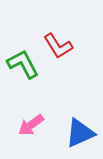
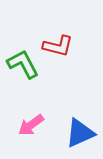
red L-shape: rotated 44 degrees counterclockwise
